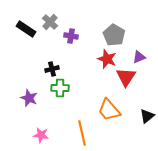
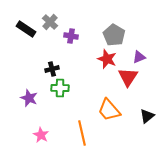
red triangle: moved 2 px right
pink star: rotated 21 degrees clockwise
